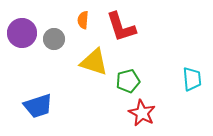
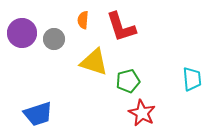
blue trapezoid: moved 8 px down
